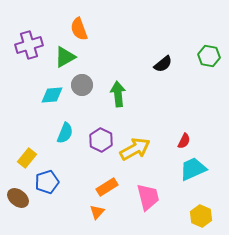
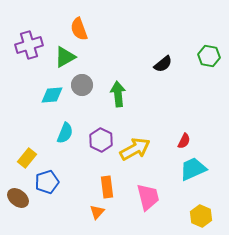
orange rectangle: rotated 65 degrees counterclockwise
